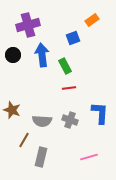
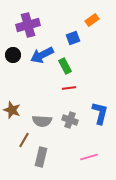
blue arrow: rotated 110 degrees counterclockwise
blue L-shape: rotated 10 degrees clockwise
